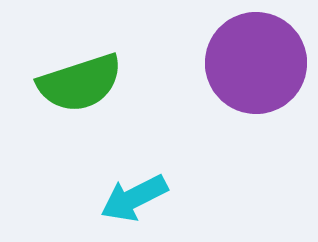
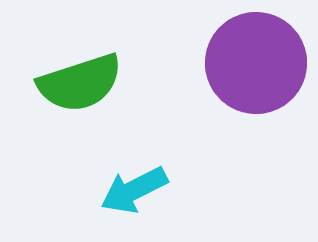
cyan arrow: moved 8 px up
